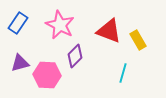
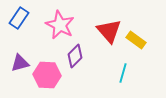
blue rectangle: moved 1 px right, 5 px up
red triangle: rotated 28 degrees clockwise
yellow rectangle: moved 2 px left; rotated 24 degrees counterclockwise
